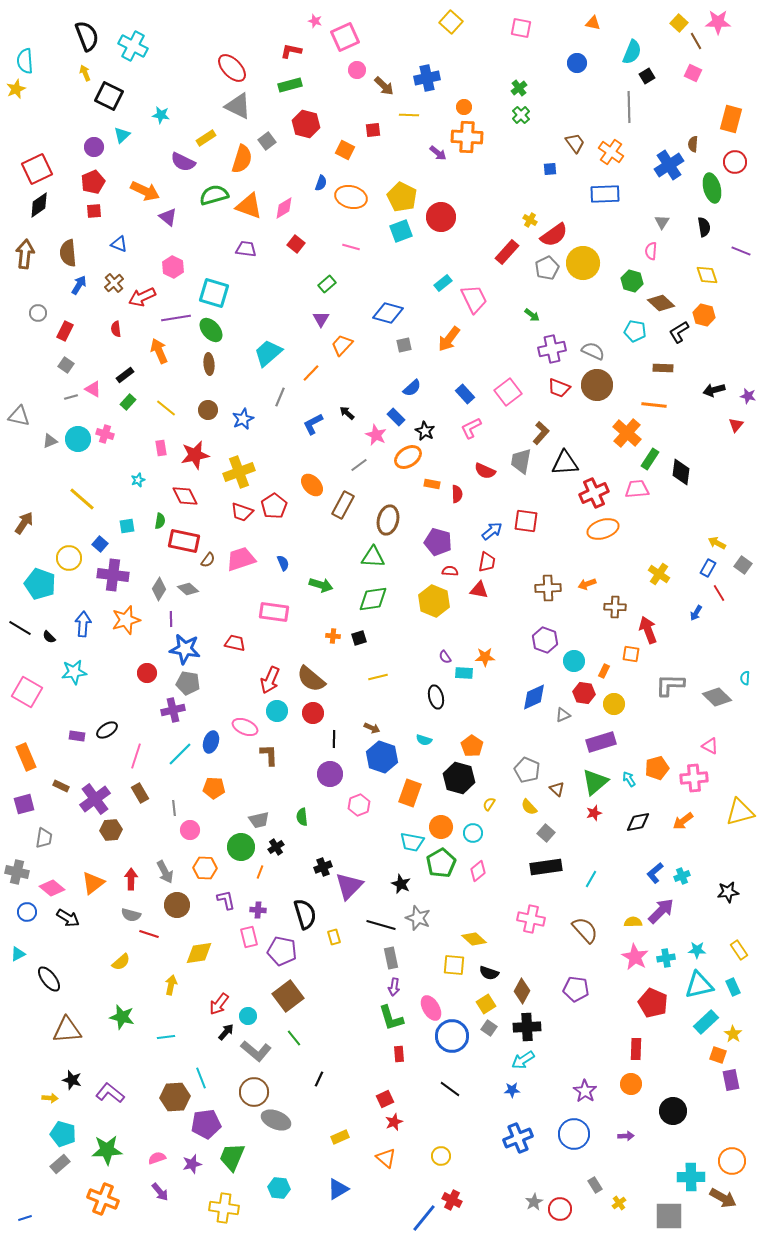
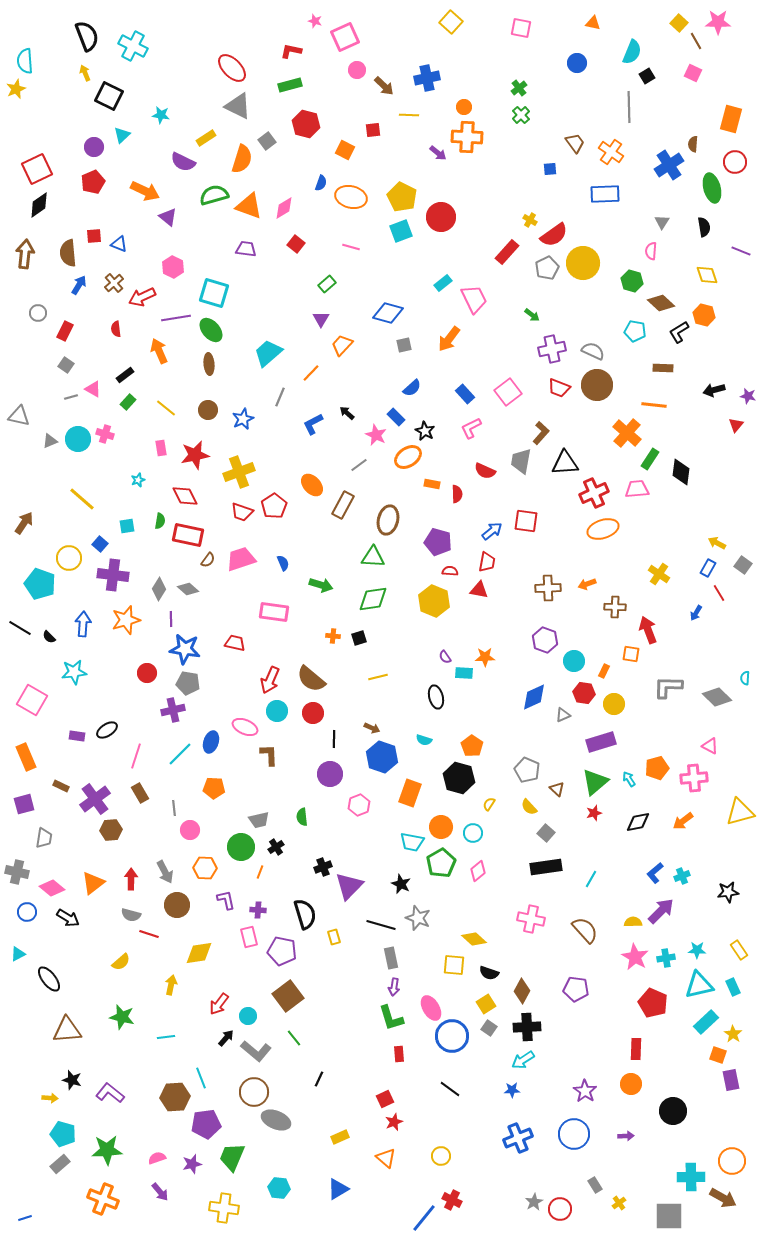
red square at (94, 211): moved 25 px down
red rectangle at (184, 541): moved 4 px right, 6 px up
gray L-shape at (670, 685): moved 2 px left, 2 px down
pink square at (27, 692): moved 5 px right, 8 px down
black arrow at (226, 1032): moved 6 px down
